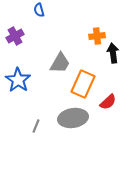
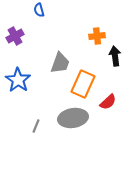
black arrow: moved 2 px right, 3 px down
gray trapezoid: rotated 10 degrees counterclockwise
